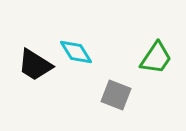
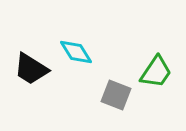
green trapezoid: moved 14 px down
black trapezoid: moved 4 px left, 4 px down
